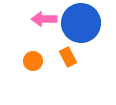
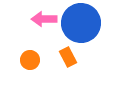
orange circle: moved 3 px left, 1 px up
